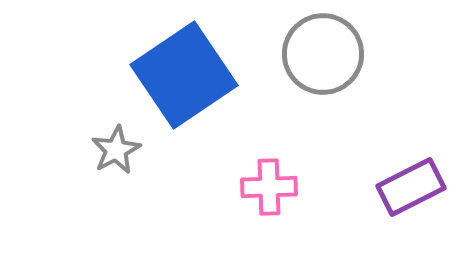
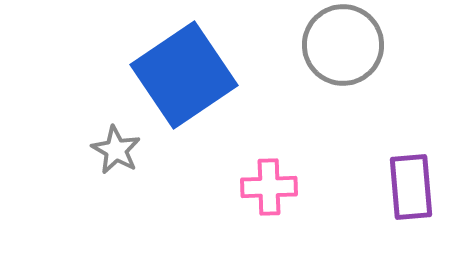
gray circle: moved 20 px right, 9 px up
gray star: rotated 15 degrees counterclockwise
purple rectangle: rotated 68 degrees counterclockwise
